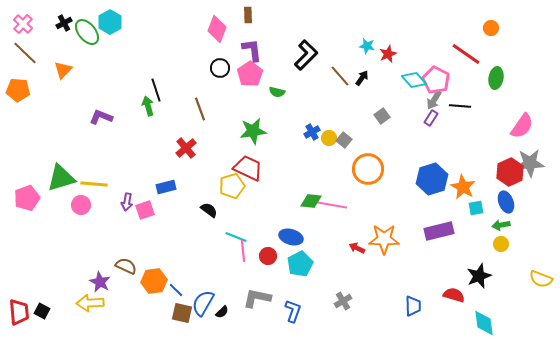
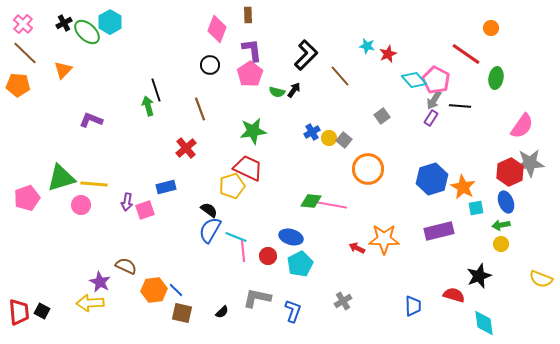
green ellipse at (87, 32): rotated 8 degrees counterclockwise
black circle at (220, 68): moved 10 px left, 3 px up
black arrow at (362, 78): moved 68 px left, 12 px down
orange pentagon at (18, 90): moved 5 px up
purple L-shape at (101, 117): moved 10 px left, 3 px down
orange hexagon at (154, 281): moved 9 px down
blue semicircle at (203, 303): moved 7 px right, 73 px up
